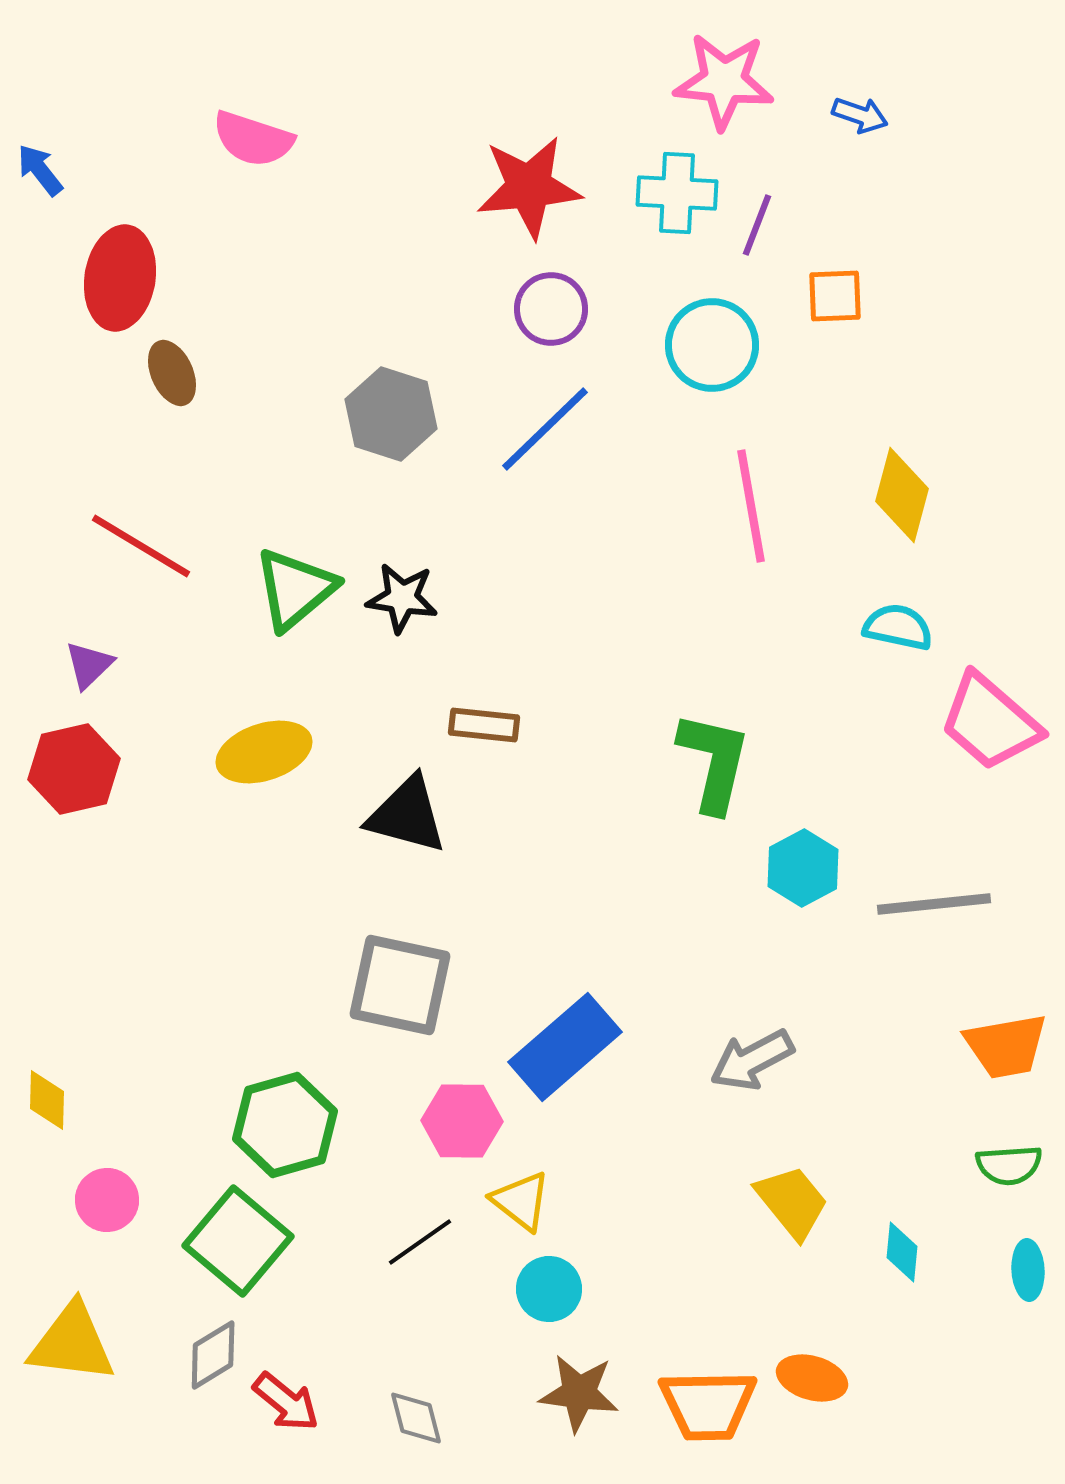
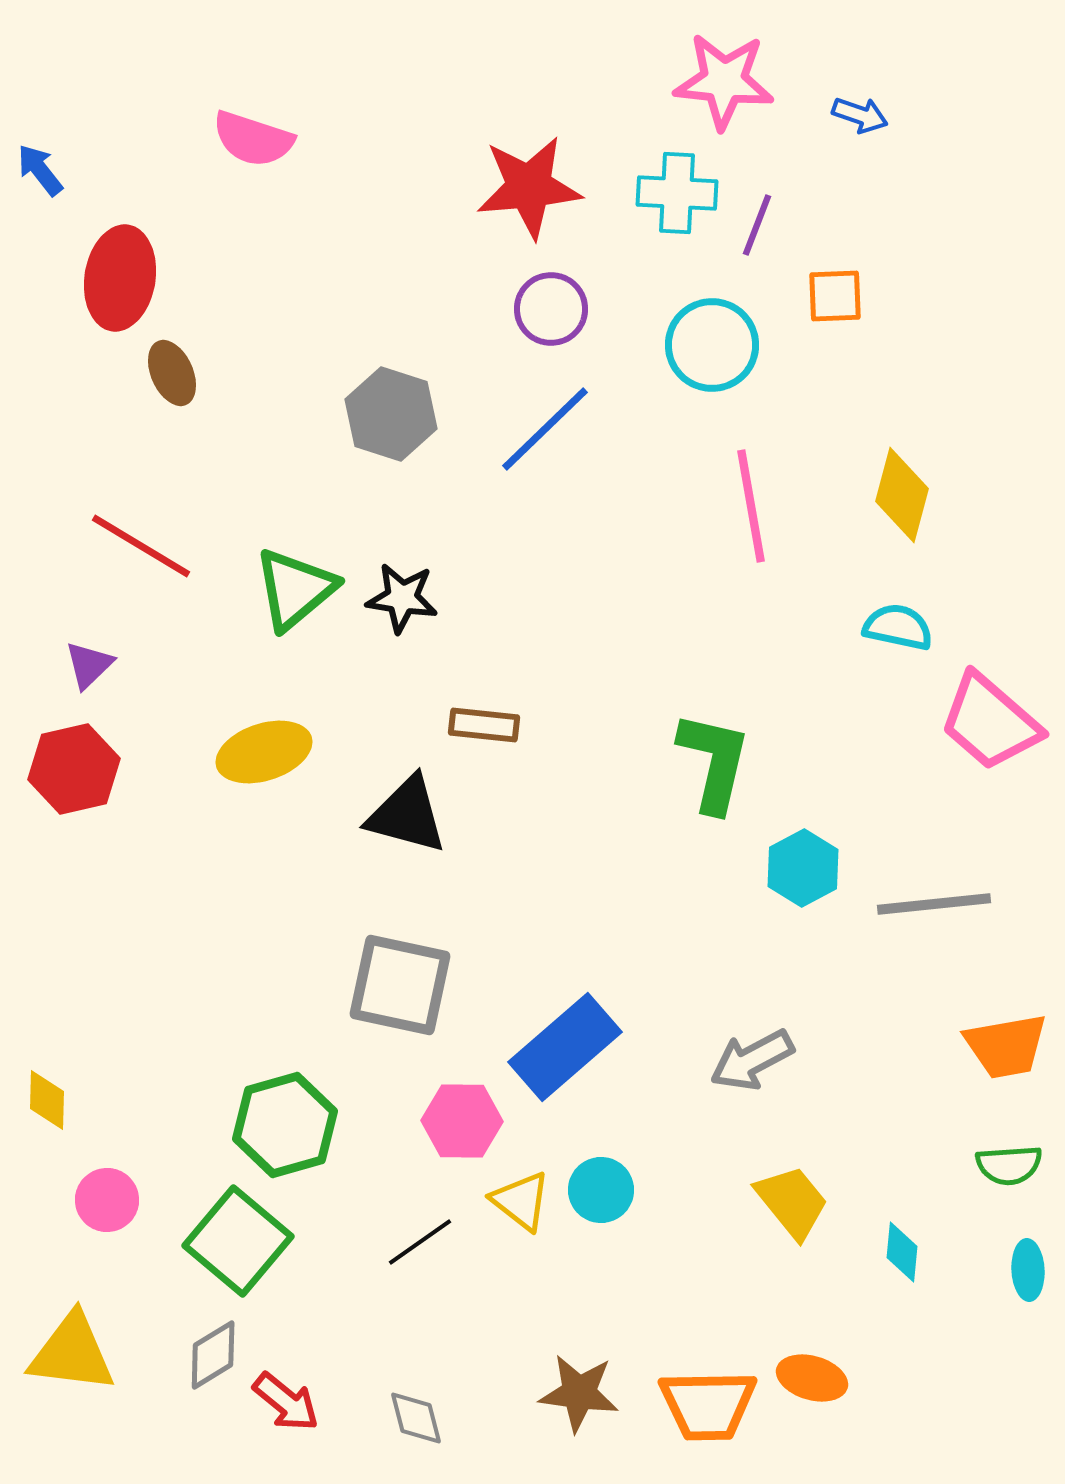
cyan circle at (549, 1289): moved 52 px right, 99 px up
yellow triangle at (72, 1343): moved 10 px down
